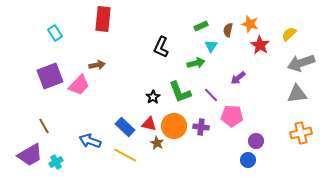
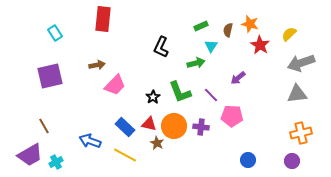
purple square: rotated 8 degrees clockwise
pink trapezoid: moved 36 px right
purple circle: moved 36 px right, 20 px down
